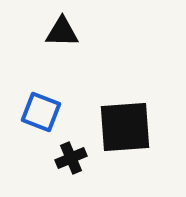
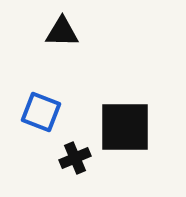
black square: rotated 4 degrees clockwise
black cross: moved 4 px right
